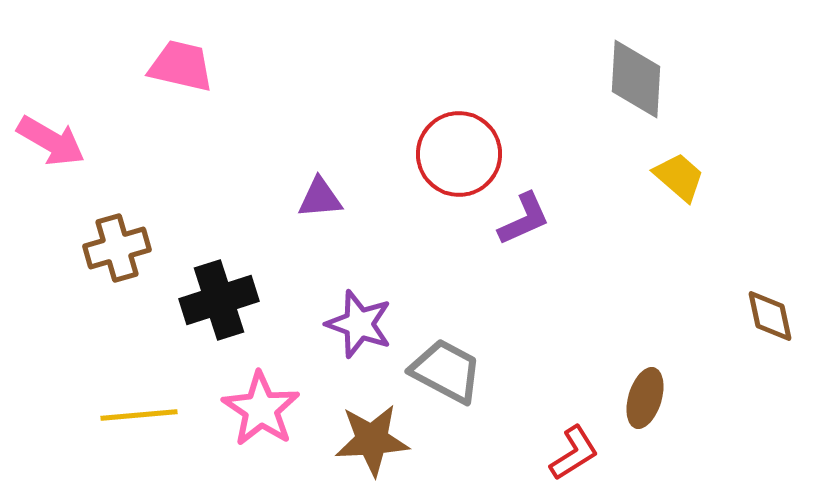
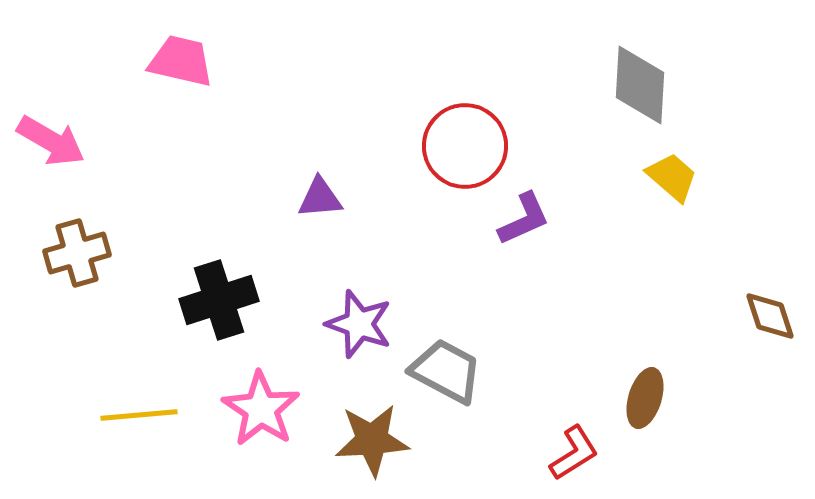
pink trapezoid: moved 5 px up
gray diamond: moved 4 px right, 6 px down
red circle: moved 6 px right, 8 px up
yellow trapezoid: moved 7 px left
brown cross: moved 40 px left, 5 px down
brown diamond: rotated 6 degrees counterclockwise
